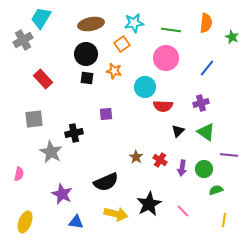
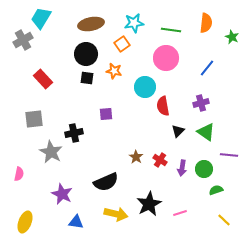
red semicircle: rotated 78 degrees clockwise
pink line: moved 3 px left, 2 px down; rotated 64 degrees counterclockwise
yellow line: rotated 56 degrees counterclockwise
